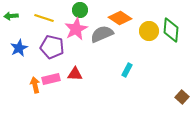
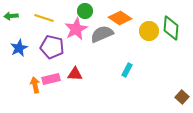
green circle: moved 5 px right, 1 px down
green diamond: moved 2 px up
